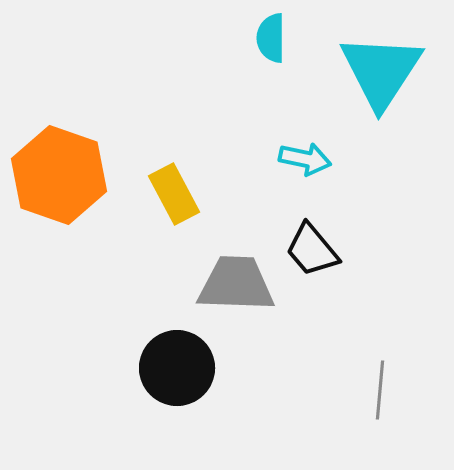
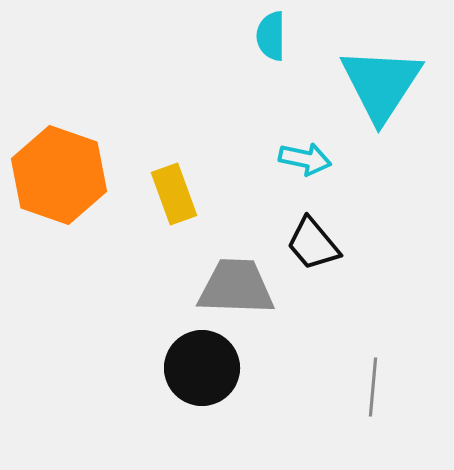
cyan semicircle: moved 2 px up
cyan triangle: moved 13 px down
yellow rectangle: rotated 8 degrees clockwise
black trapezoid: moved 1 px right, 6 px up
gray trapezoid: moved 3 px down
black circle: moved 25 px right
gray line: moved 7 px left, 3 px up
